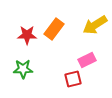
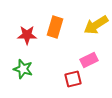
yellow arrow: moved 1 px right
orange rectangle: moved 1 px right, 2 px up; rotated 20 degrees counterclockwise
pink rectangle: moved 2 px right
green star: rotated 18 degrees clockwise
